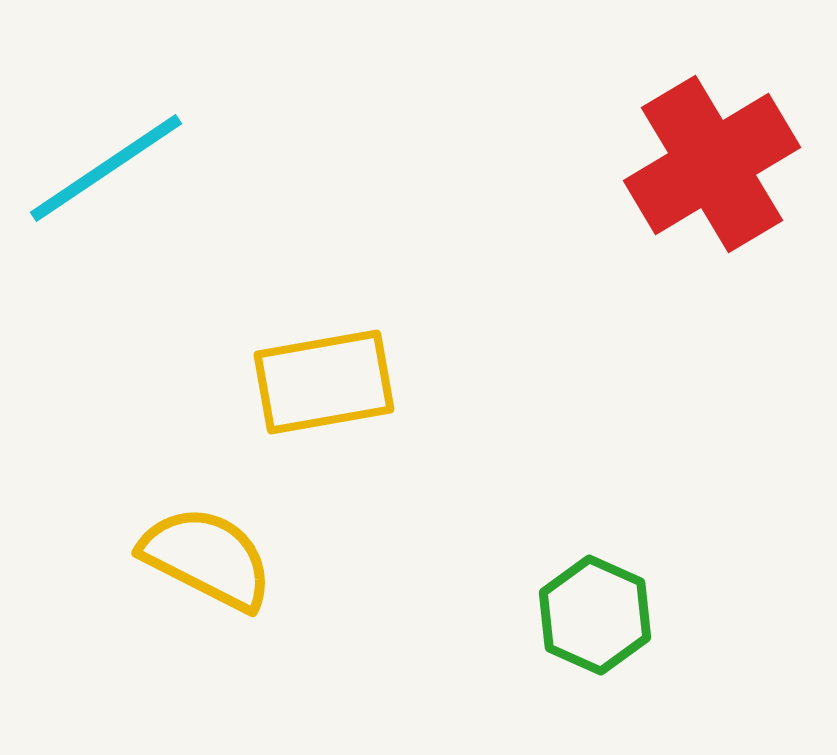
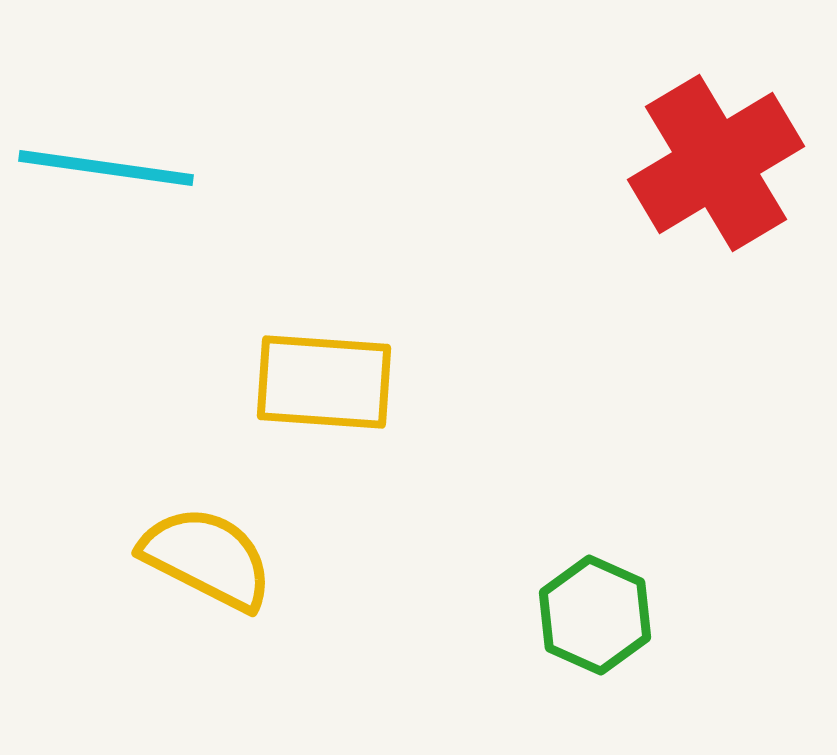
red cross: moved 4 px right, 1 px up
cyan line: rotated 42 degrees clockwise
yellow rectangle: rotated 14 degrees clockwise
